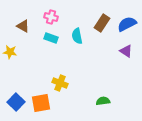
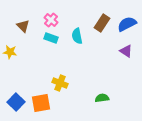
pink cross: moved 3 px down; rotated 24 degrees clockwise
brown triangle: rotated 16 degrees clockwise
green semicircle: moved 1 px left, 3 px up
